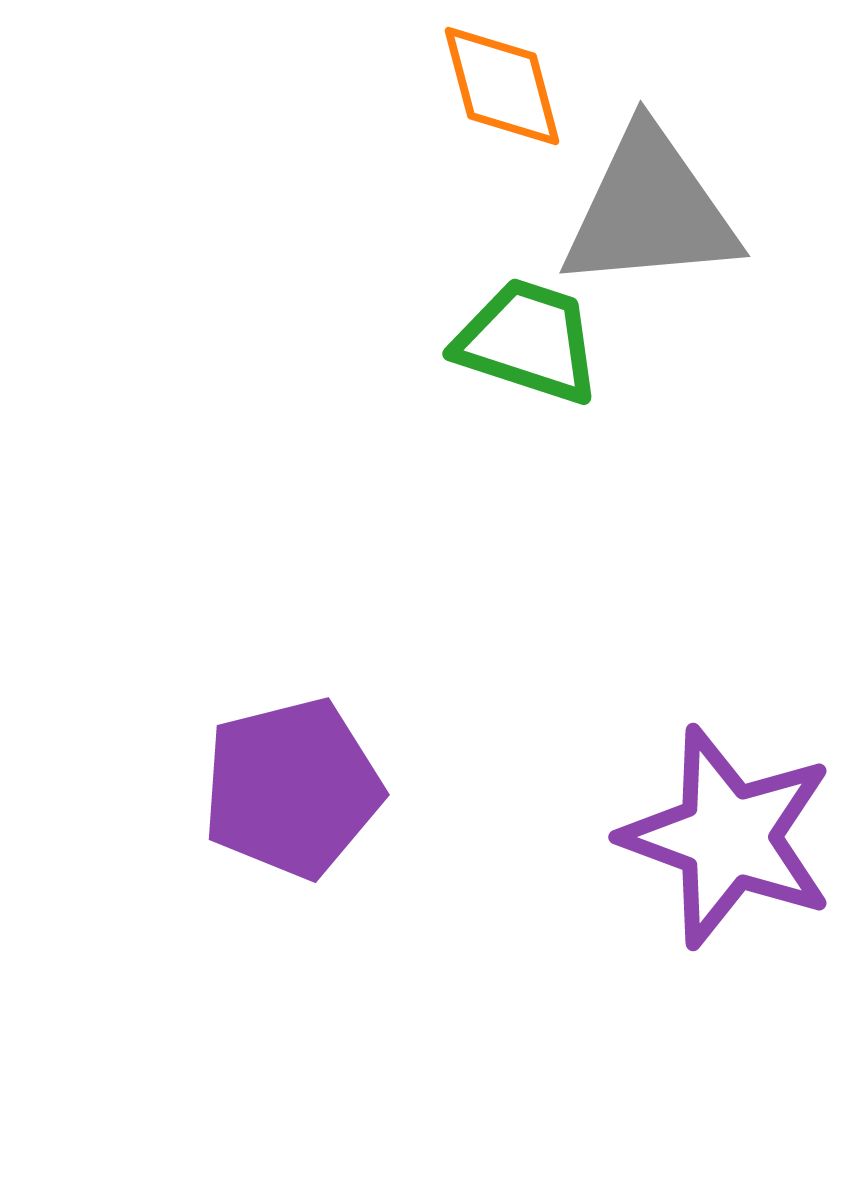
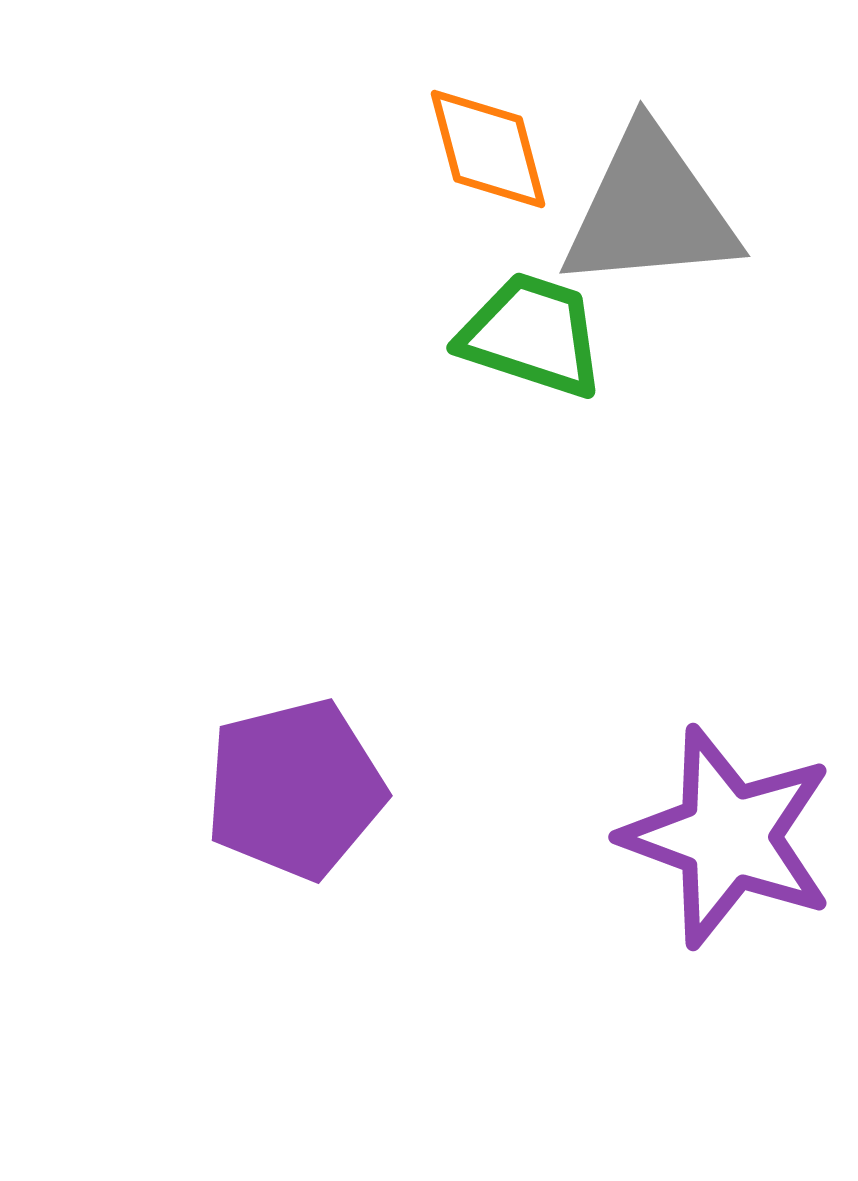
orange diamond: moved 14 px left, 63 px down
green trapezoid: moved 4 px right, 6 px up
purple pentagon: moved 3 px right, 1 px down
